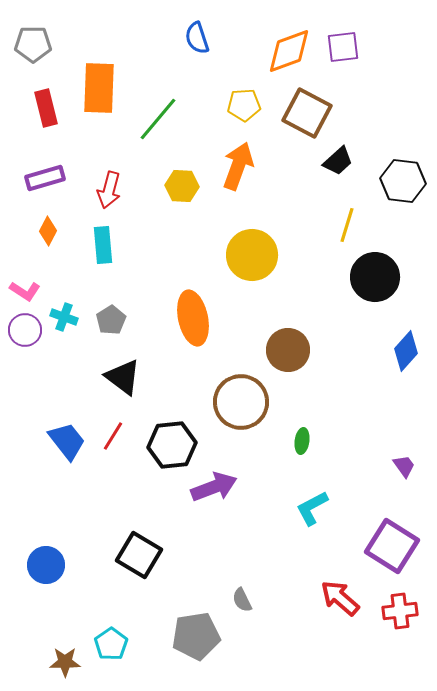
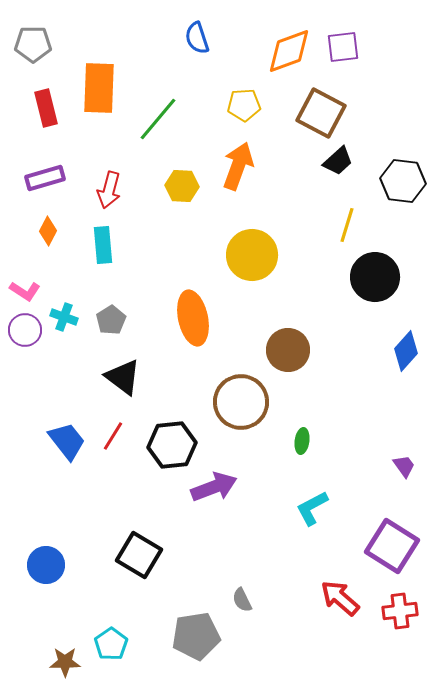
brown square at (307, 113): moved 14 px right
